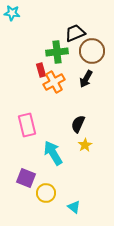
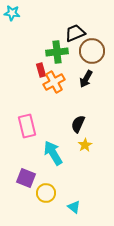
pink rectangle: moved 1 px down
